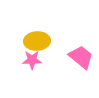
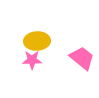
pink trapezoid: moved 1 px right, 1 px down
